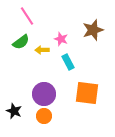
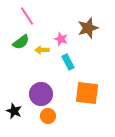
brown star: moved 5 px left, 2 px up
purple circle: moved 3 px left
orange circle: moved 4 px right
